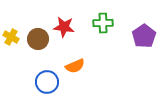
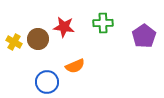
yellow cross: moved 3 px right, 5 px down
